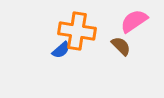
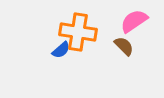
orange cross: moved 1 px right, 1 px down
brown semicircle: moved 3 px right
